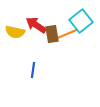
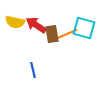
cyan square: moved 3 px right, 7 px down; rotated 35 degrees counterclockwise
yellow semicircle: moved 10 px up
blue line: rotated 21 degrees counterclockwise
